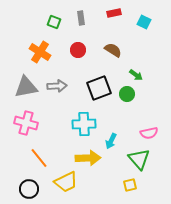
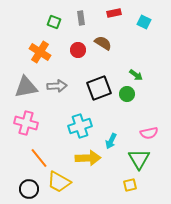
brown semicircle: moved 10 px left, 7 px up
cyan cross: moved 4 px left, 2 px down; rotated 15 degrees counterclockwise
green triangle: rotated 10 degrees clockwise
yellow trapezoid: moved 7 px left; rotated 55 degrees clockwise
